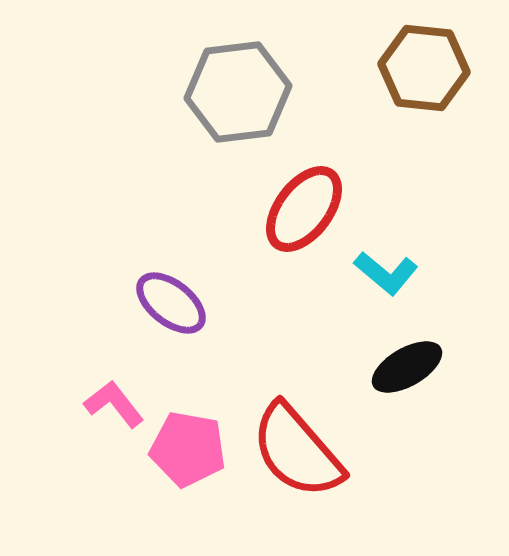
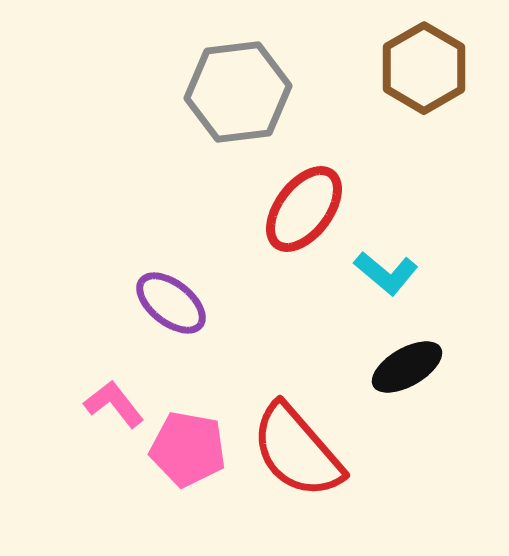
brown hexagon: rotated 24 degrees clockwise
